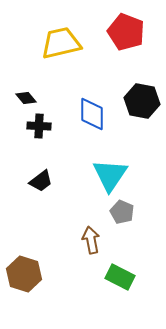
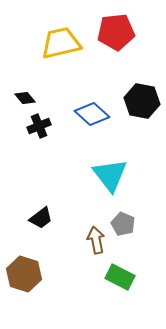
red pentagon: moved 10 px left; rotated 27 degrees counterclockwise
black diamond: moved 1 px left
blue diamond: rotated 48 degrees counterclockwise
black cross: rotated 25 degrees counterclockwise
cyan triangle: rotated 12 degrees counterclockwise
black trapezoid: moved 37 px down
gray pentagon: moved 1 px right, 12 px down
brown arrow: moved 5 px right
